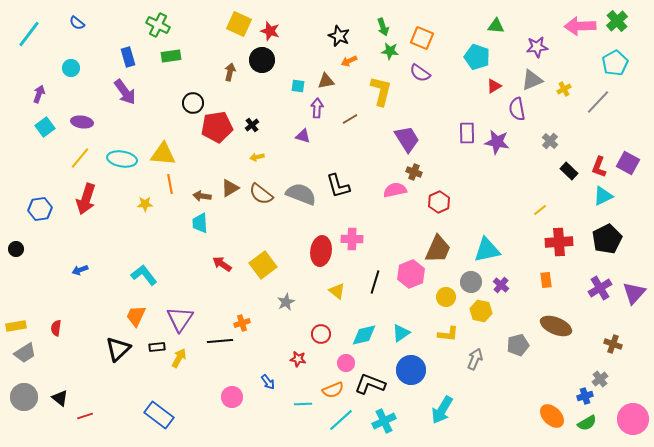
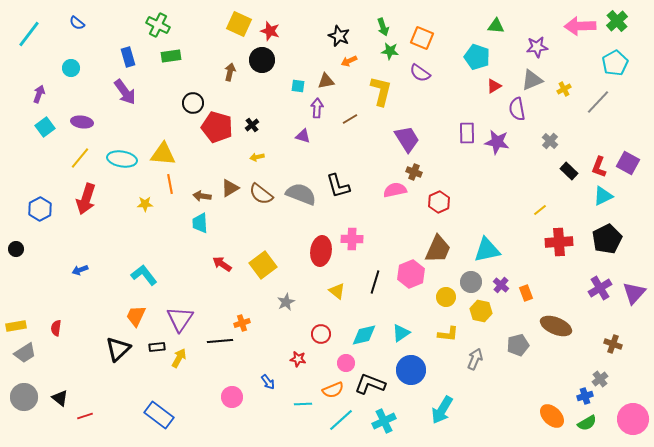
red pentagon at (217, 127): rotated 24 degrees clockwise
blue hexagon at (40, 209): rotated 20 degrees counterclockwise
orange rectangle at (546, 280): moved 20 px left, 13 px down; rotated 14 degrees counterclockwise
